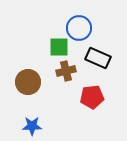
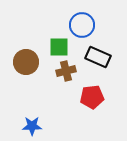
blue circle: moved 3 px right, 3 px up
black rectangle: moved 1 px up
brown circle: moved 2 px left, 20 px up
